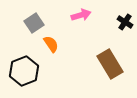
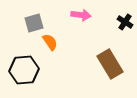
pink arrow: rotated 24 degrees clockwise
gray square: rotated 18 degrees clockwise
orange semicircle: moved 1 px left, 2 px up
black hexagon: moved 1 px up; rotated 16 degrees clockwise
